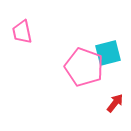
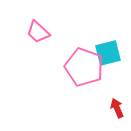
pink trapezoid: moved 16 px right; rotated 35 degrees counterclockwise
red arrow: moved 2 px right, 5 px down; rotated 60 degrees counterclockwise
